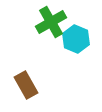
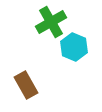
cyan hexagon: moved 2 px left, 8 px down
